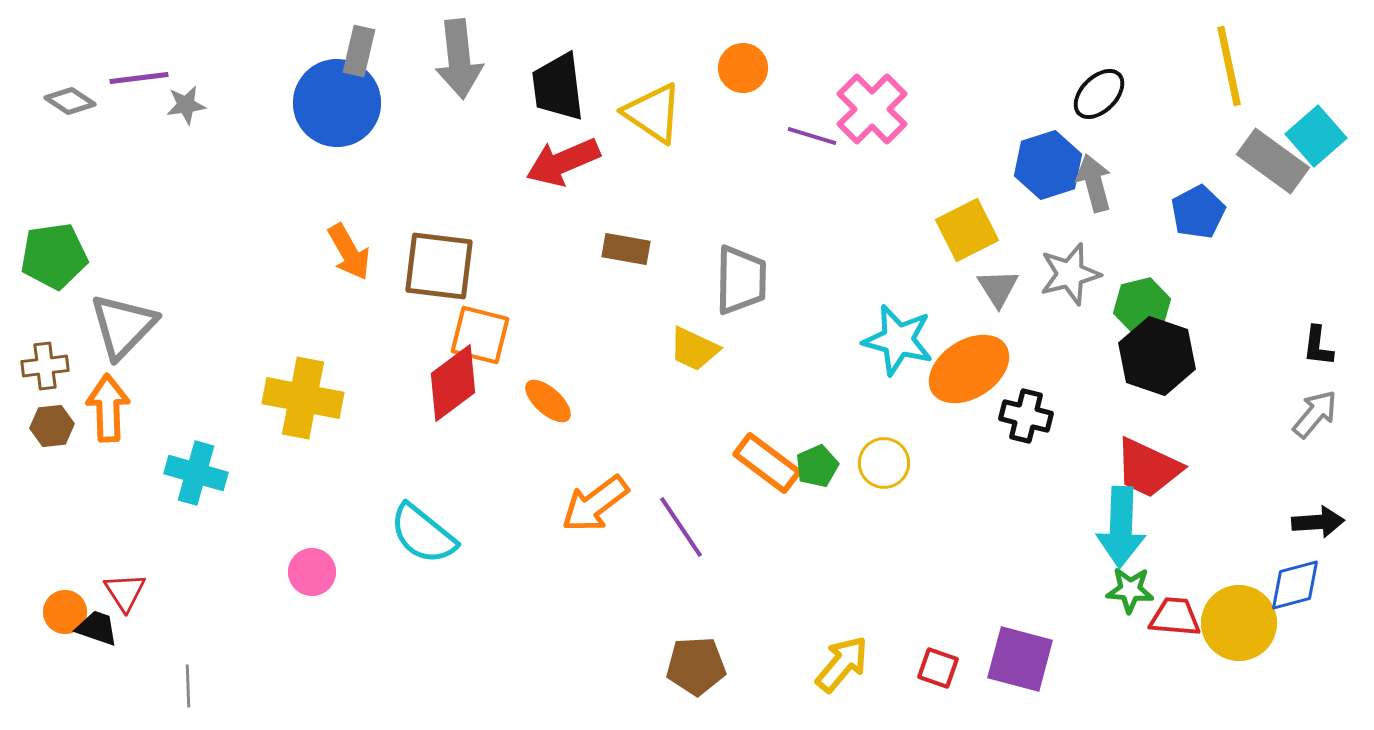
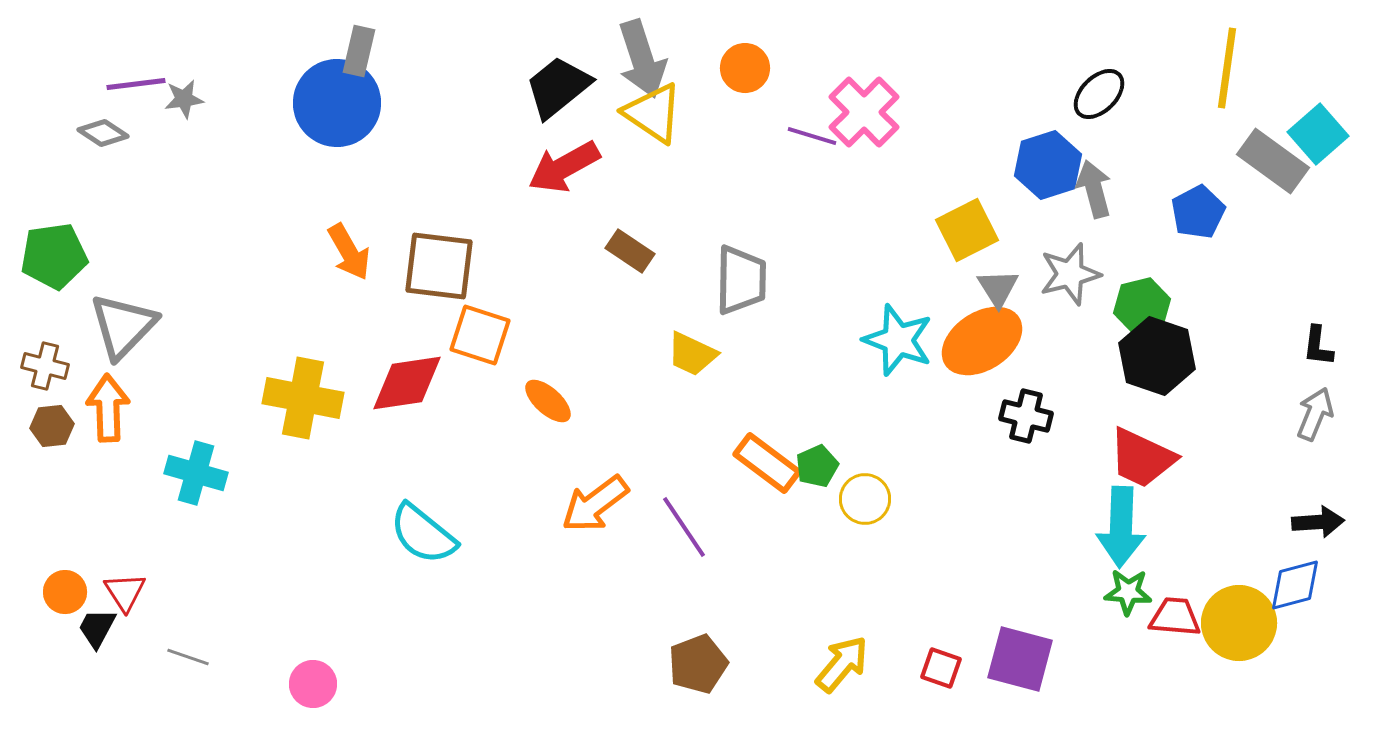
gray arrow at (459, 59): moved 183 px right; rotated 12 degrees counterclockwise
yellow line at (1229, 66): moved 2 px left, 2 px down; rotated 20 degrees clockwise
orange circle at (743, 68): moved 2 px right
purple line at (139, 78): moved 3 px left, 6 px down
black trapezoid at (558, 87): rotated 58 degrees clockwise
gray diamond at (70, 101): moved 33 px right, 32 px down
gray star at (186, 105): moved 2 px left, 6 px up
pink cross at (872, 109): moved 8 px left, 3 px down
cyan square at (1316, 136): moved 2 px right, 2 px up
red arrow at (563, 162): moved 1 px right, 5 px down; rotated 6 degrees counterclockwise
gray arrow at (1094, 183): moved 6 px down
brown rectangle at (626, 249): moved 4 px right, 2 px down; rotated 24 degrees clockwise
orange square at (480, 335): rotated 4 degrees clockwise
cyan star at (898, 340): rotated 6 degrees clockwise
yellow trapezoid at (694, 349): moved 2 px left, 5 px down
brown cross at (45, 366): rotated 21 degrees clockwise
orange ellipse at (969, 369): moved 13 px right, 28 px up
red diamond at (453, 383): moved 46 px left; rotated 28 degrees clockwise
gray arrow at (1315, 414): rotated 18 degrees counterclockwise
yellow circle at (884, 463): moved 19 px left, 36 px down
red trapezoid at (1148, 468): moved 6 px left, 10 px up
purple line at (681, 527): moved 3 px right
pink circle at (312, 572): moved 1 px right, 112 px down
green star at (1130, 590): moved 2 px left, 2 px down
orange circle at (65, 612): moved 20 px up
black trapezoid at (97, 628): rotated 81 degrees counterclockwise
brown pentagon at (696, 666): moved 2 px right, 2 px up; rotated 18 degrees counterclockwise
red square at (938, 668): moved 3 px right
gray line at (188, 686): moved 29 px up; rotated 69 degrees counterclockwise
